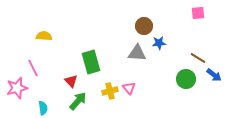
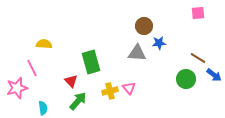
yellow semicircle: moved 8 px down
pink line: moved 1 px left
